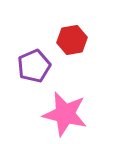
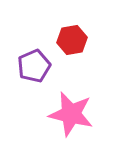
pink star: moved 6 px right
